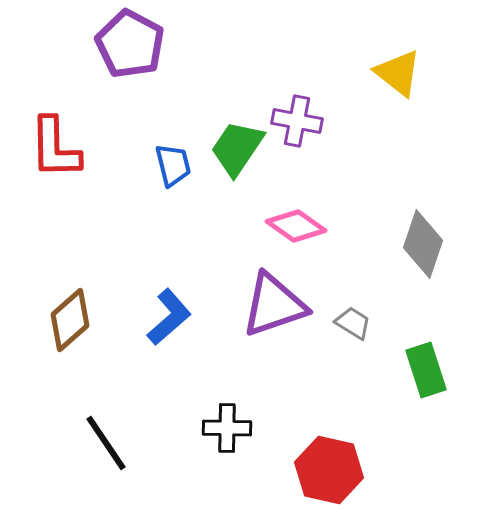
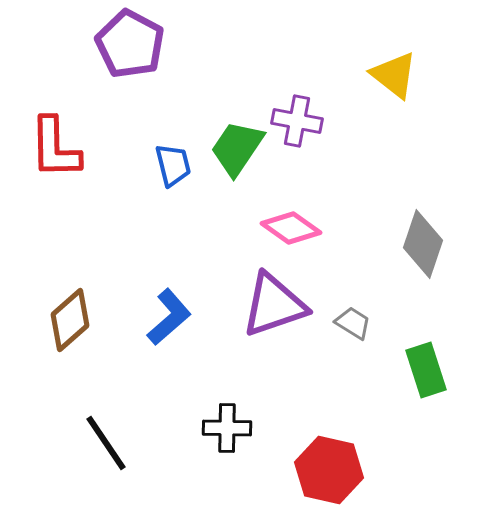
yellow triangle: moved 4 px left, 2 px down
pink diamond: moved 5 px left, 2 px down
